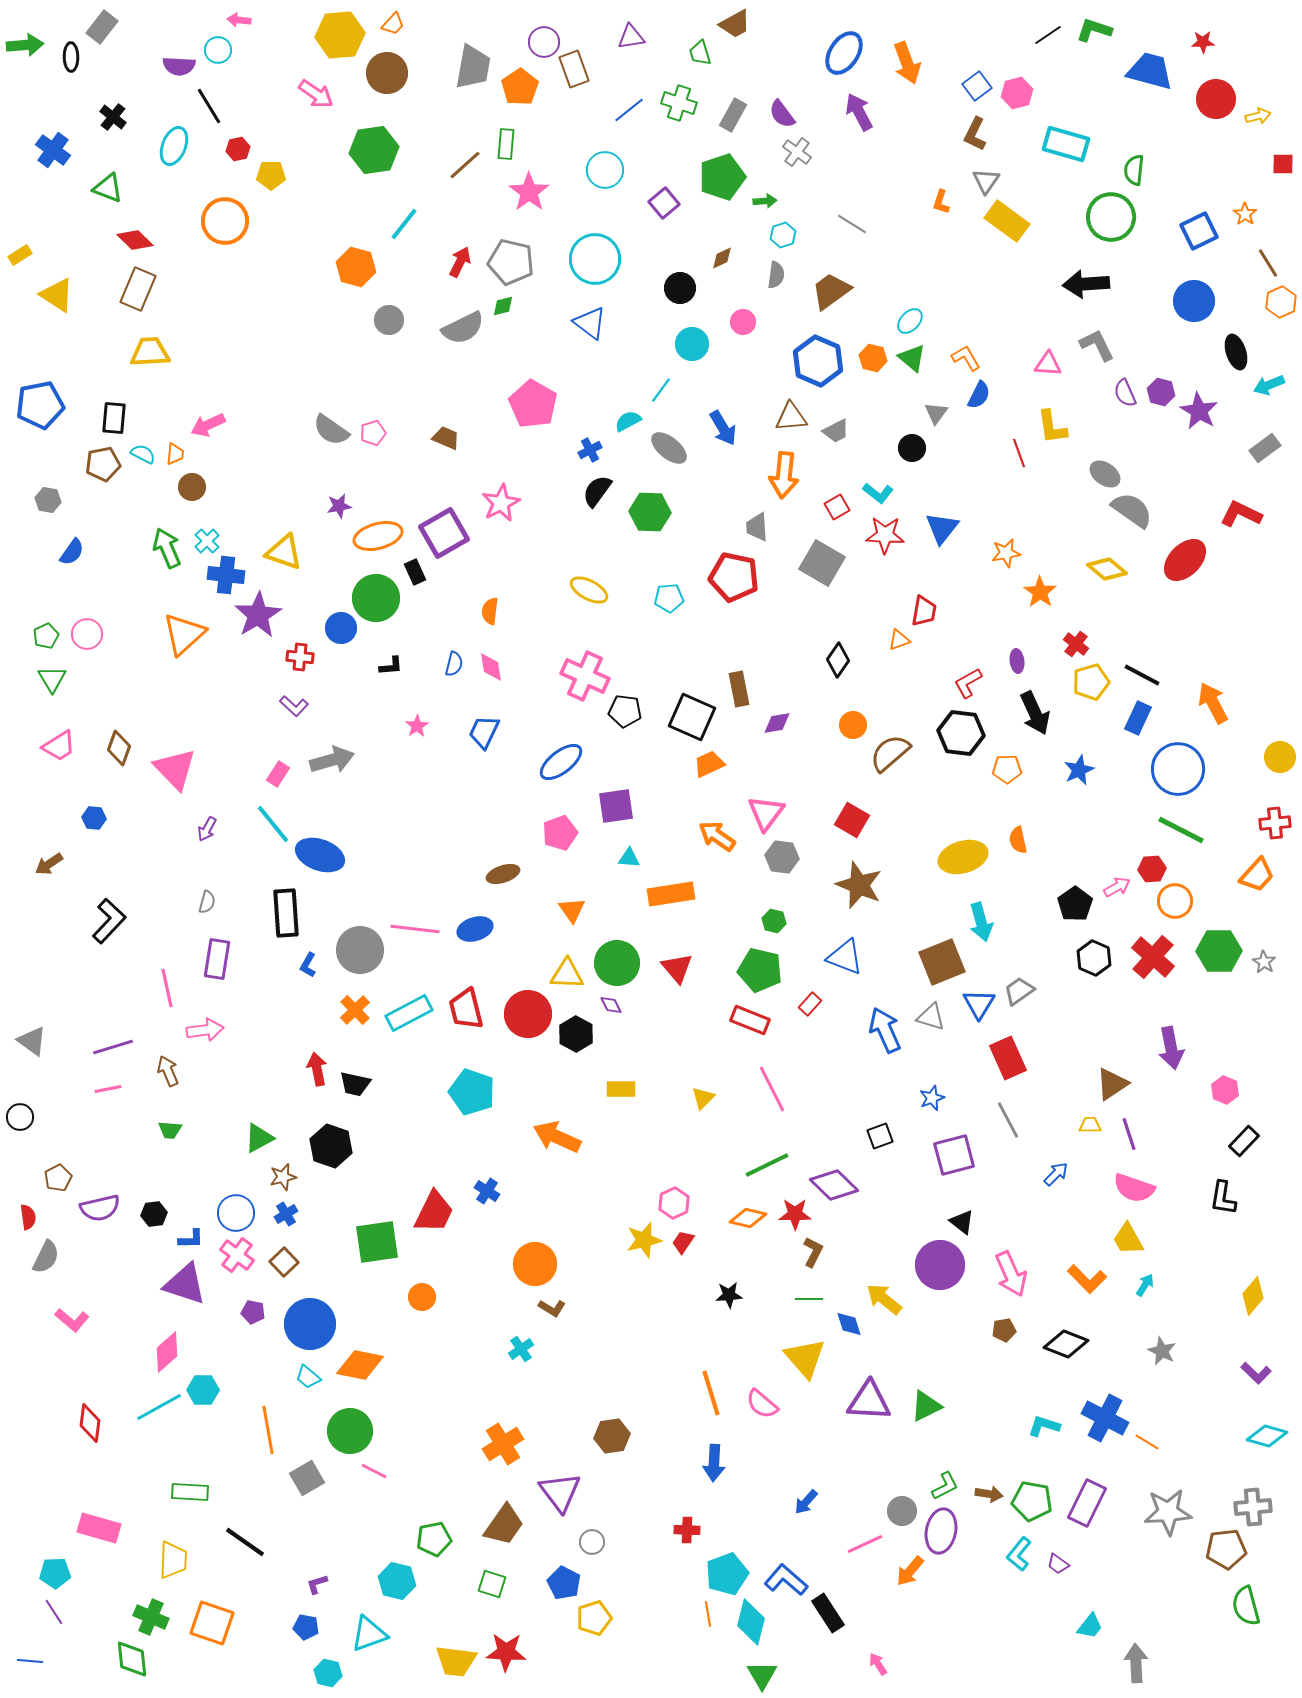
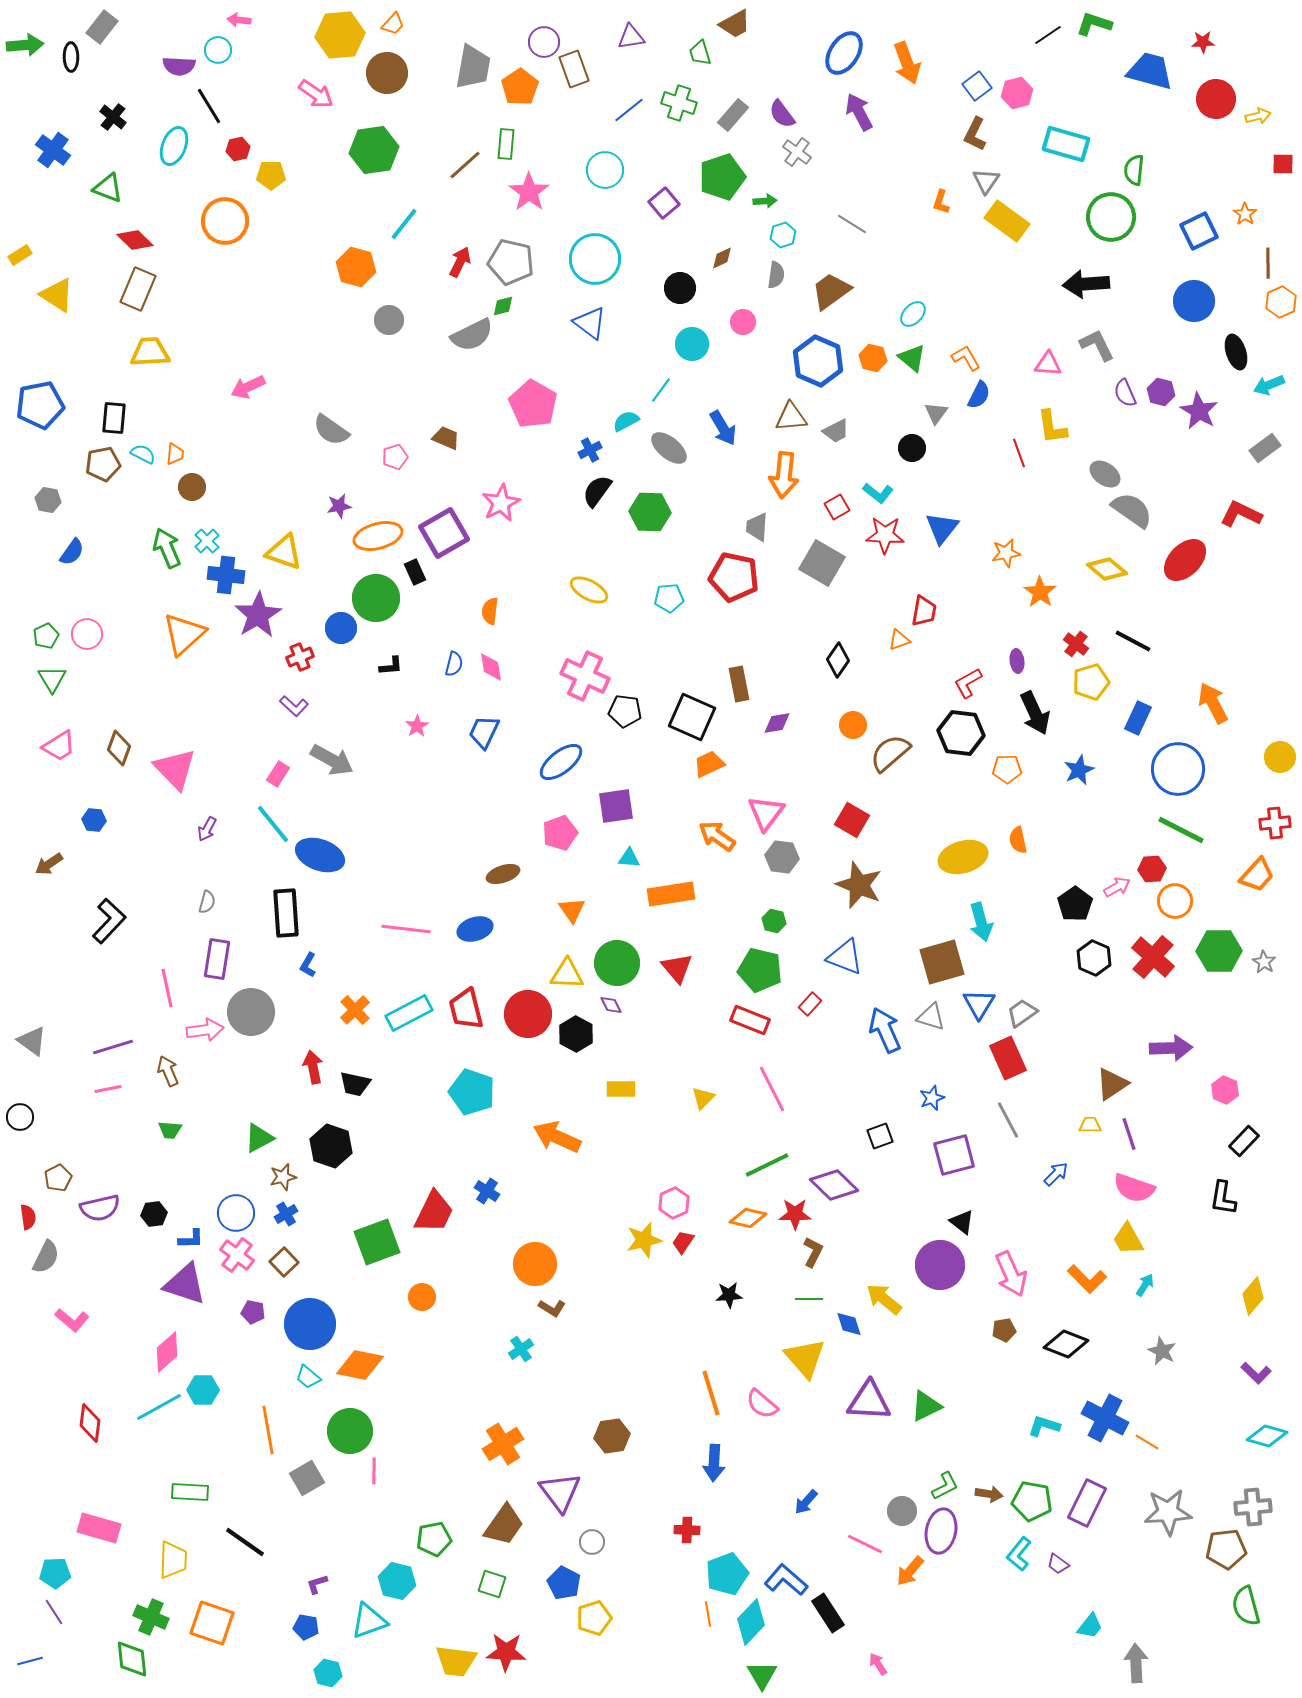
green L-shape at (1094, 30): moved 6 px up
gray rectangle at (733, 115): rotated 12 degrees clockwise
brown line at (1268, 263): rotated 32 degrees clockwise
cyan ellipse at (910, 321): moved 3 px right, 7 px up
gray semicircle at (463, 328): moved 9 px right, 7 px down
cyan semicircle at (628, 421): moved 2 px left
pink arrow at (208, 425): moved 40 px right, 38 px up
pink pentagon at (373, 433): moved 22 px right, 24 px down
gray trapezoid at (757, 527): rotated 8 degrees clockwise
red cross at (300, 657): rotated 28 degrees counterclockwise
black line at (1142, 675): moved 9 px left, 34 px up
brown rectangle at (739, 689): moved 5 px up
gray arrow at (332, 760): rotated 45 degrees clockwise
blue hexagon at (94, 818): moved 2 px down
pink line at (415, 929): moved 9 px left
gray circle at (360, 950): moved 109 px left, 62 px down
brown square at (942, 962): rotated 6 degrees clockwise
gray trapezoid at (1019, 991): moved 3 px right, 22 px down
purple arrow at (1171, 1048): rotated 81 degrees counterclockwise
red arrow at (317, 1069): moved 4 px left, 2 px up
green square at (377, 1242): rotated 12 degrees counterclockwise
pink line at (374, 1471): rotated 64 degrees clockwise
pink line at (865, 1544): rotated 51 degrees clockwise
cyan diamond at (751, 1622): rotated 30 degrees clockwise
cyan triangle at (369, 1634): moved 13 px up
blue line at (30, 1661): rotated 20 degrees counterclockwise
